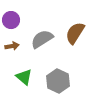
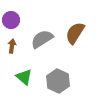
brown arrow: rotated 72 degrees counterclockwise
